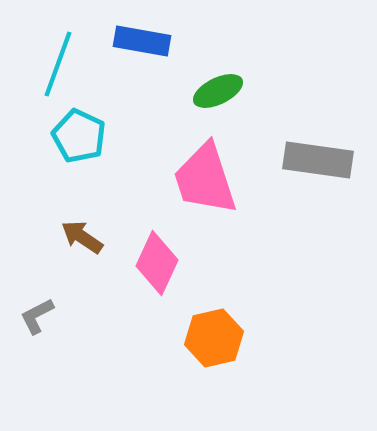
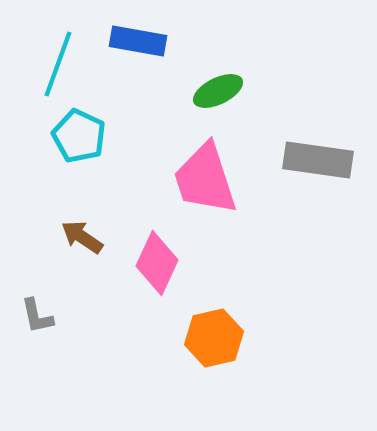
blue rectangle: moved 4 px left
gray L-shape: rotated 75 degrees counterclockwise
